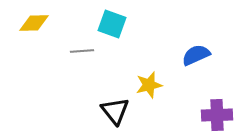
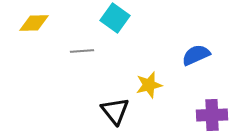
cyan square: moved 3 px right, 6 px up; rotated 16 degrees clockwise
purple cross: moved 5 px left
